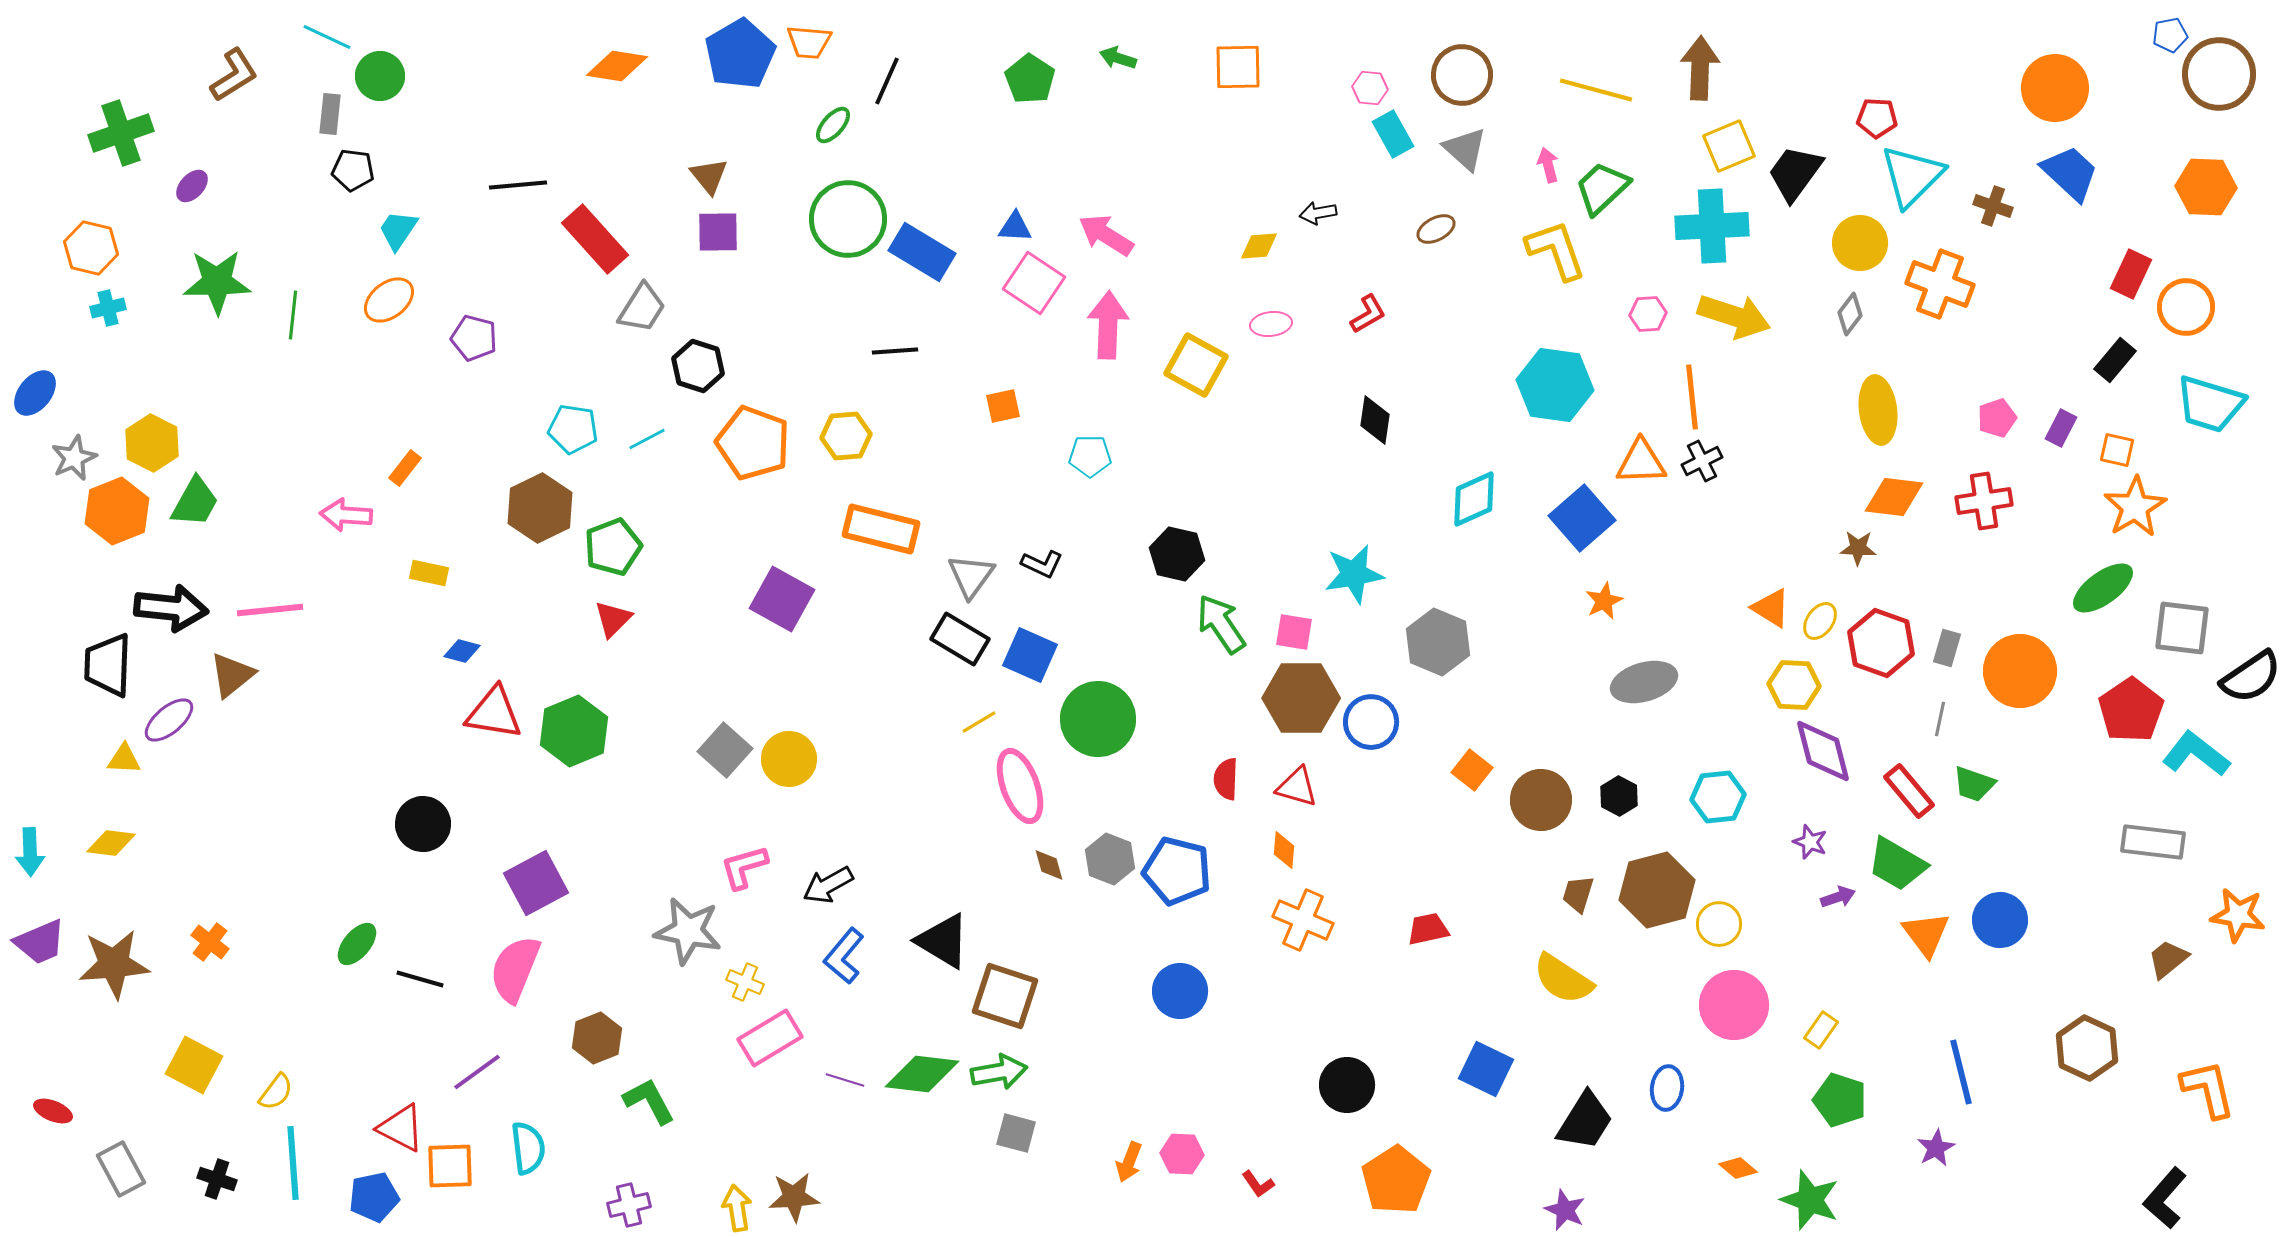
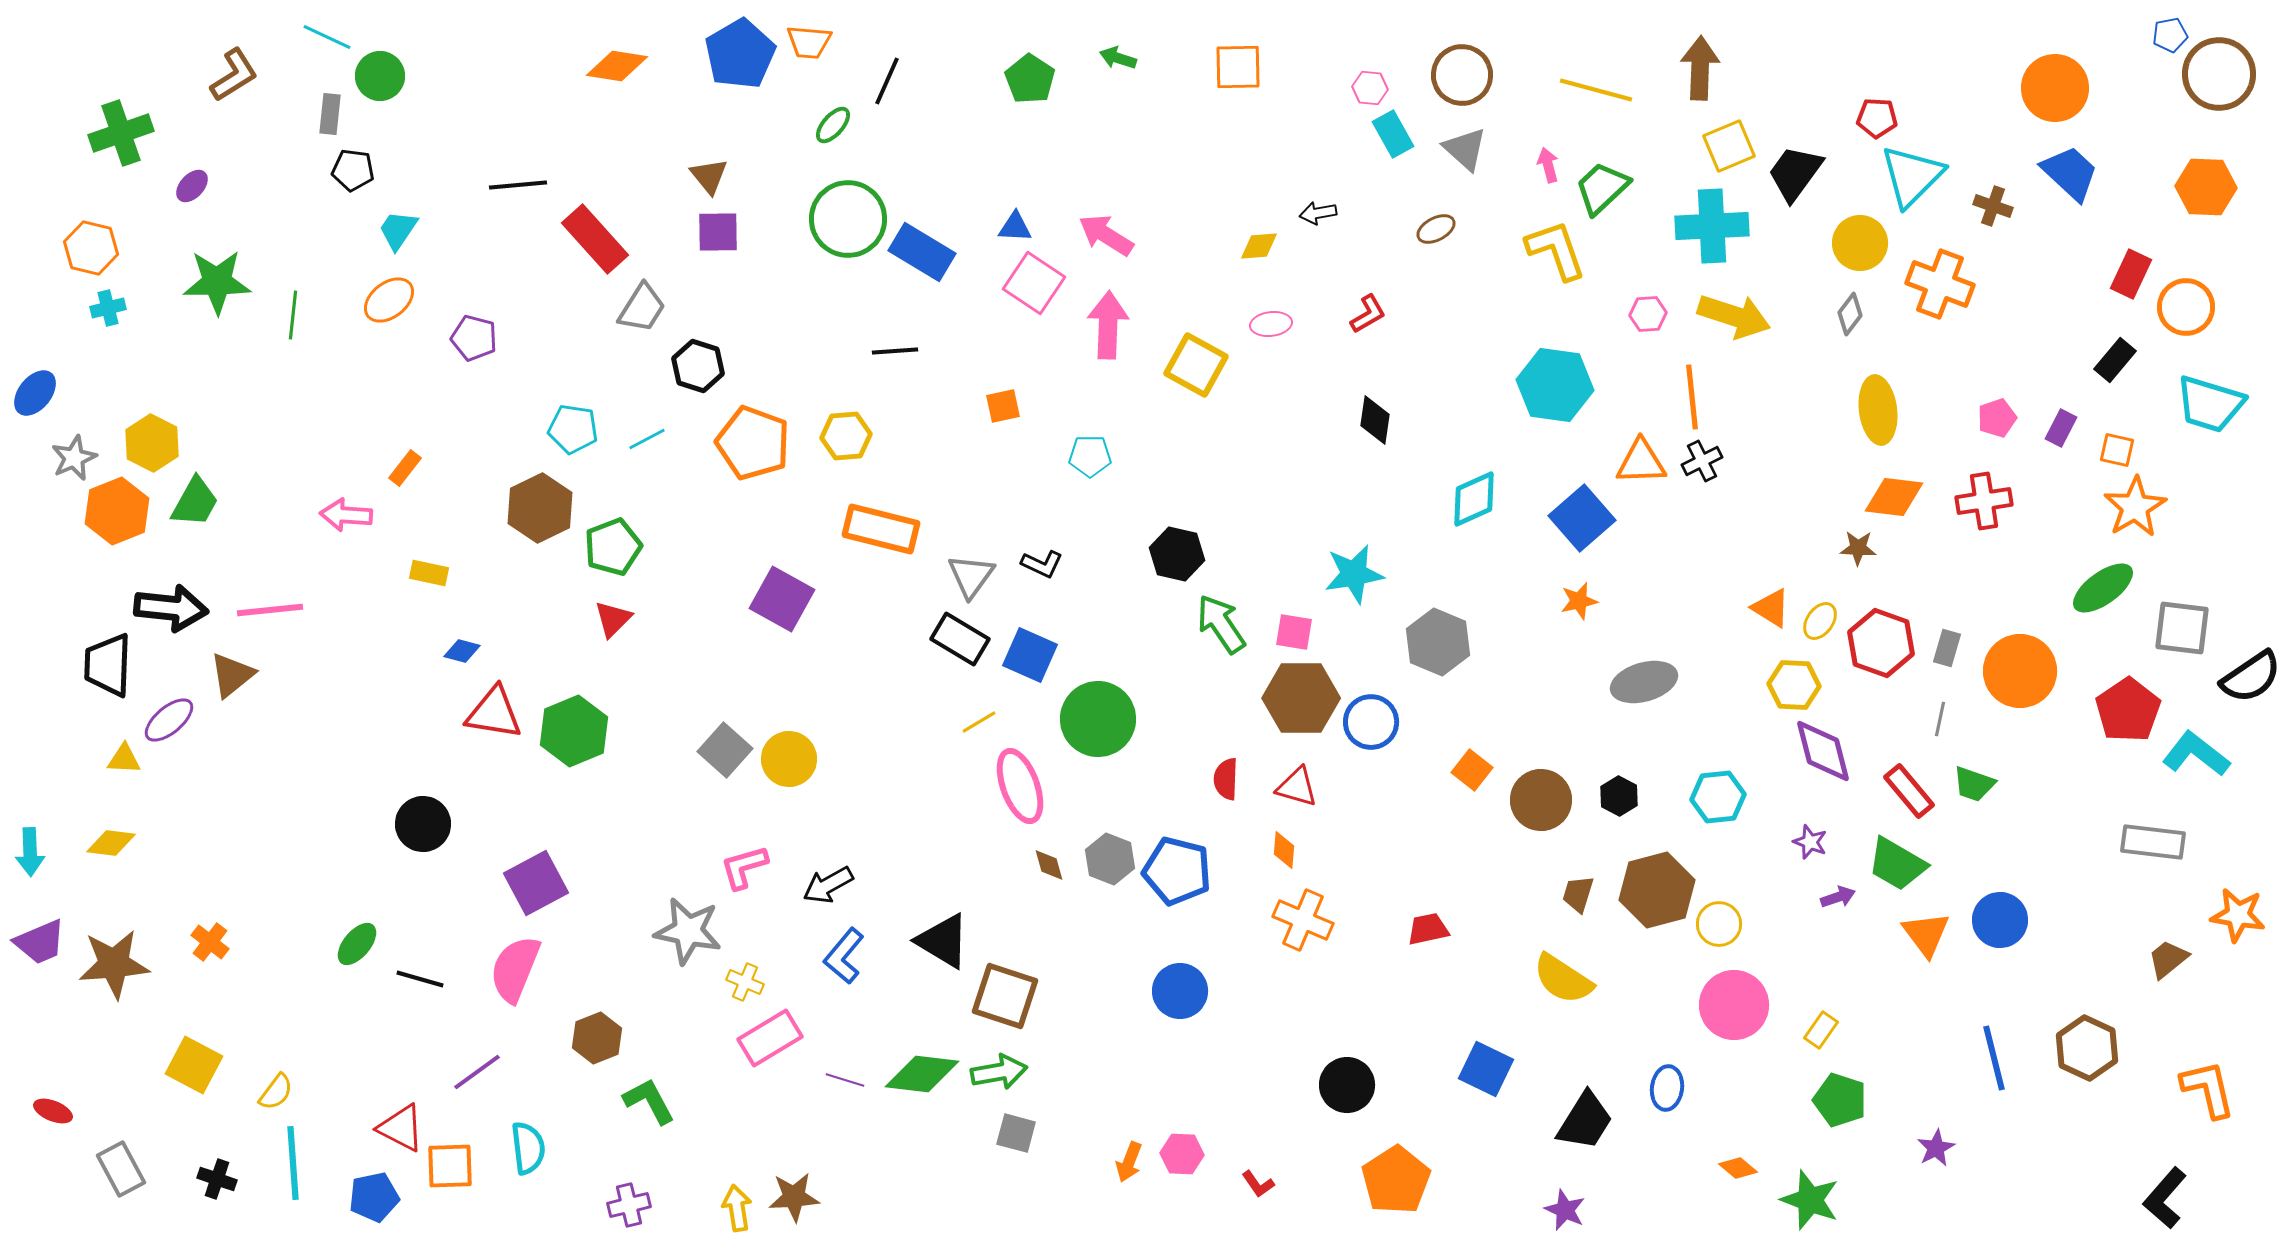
orange star at (1604, 601): moved 25 px left; rotated 12 degrees clockwise
red pentagon at (2131, 710): moved 3 px left
blue line at (1961, 1072): moved 33 px right, 14 px up
